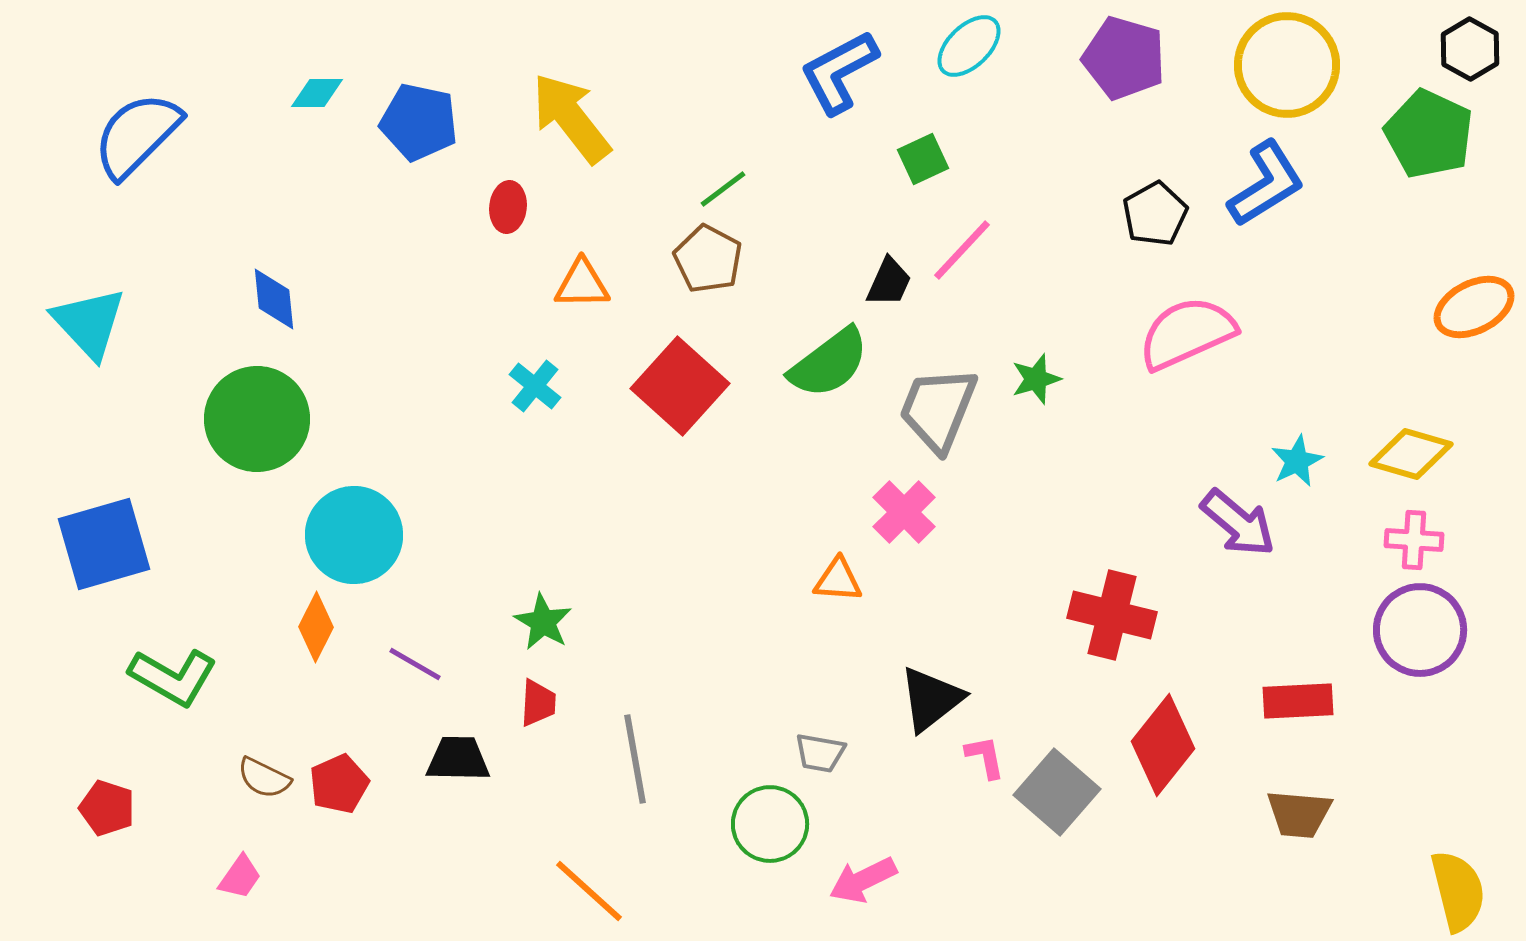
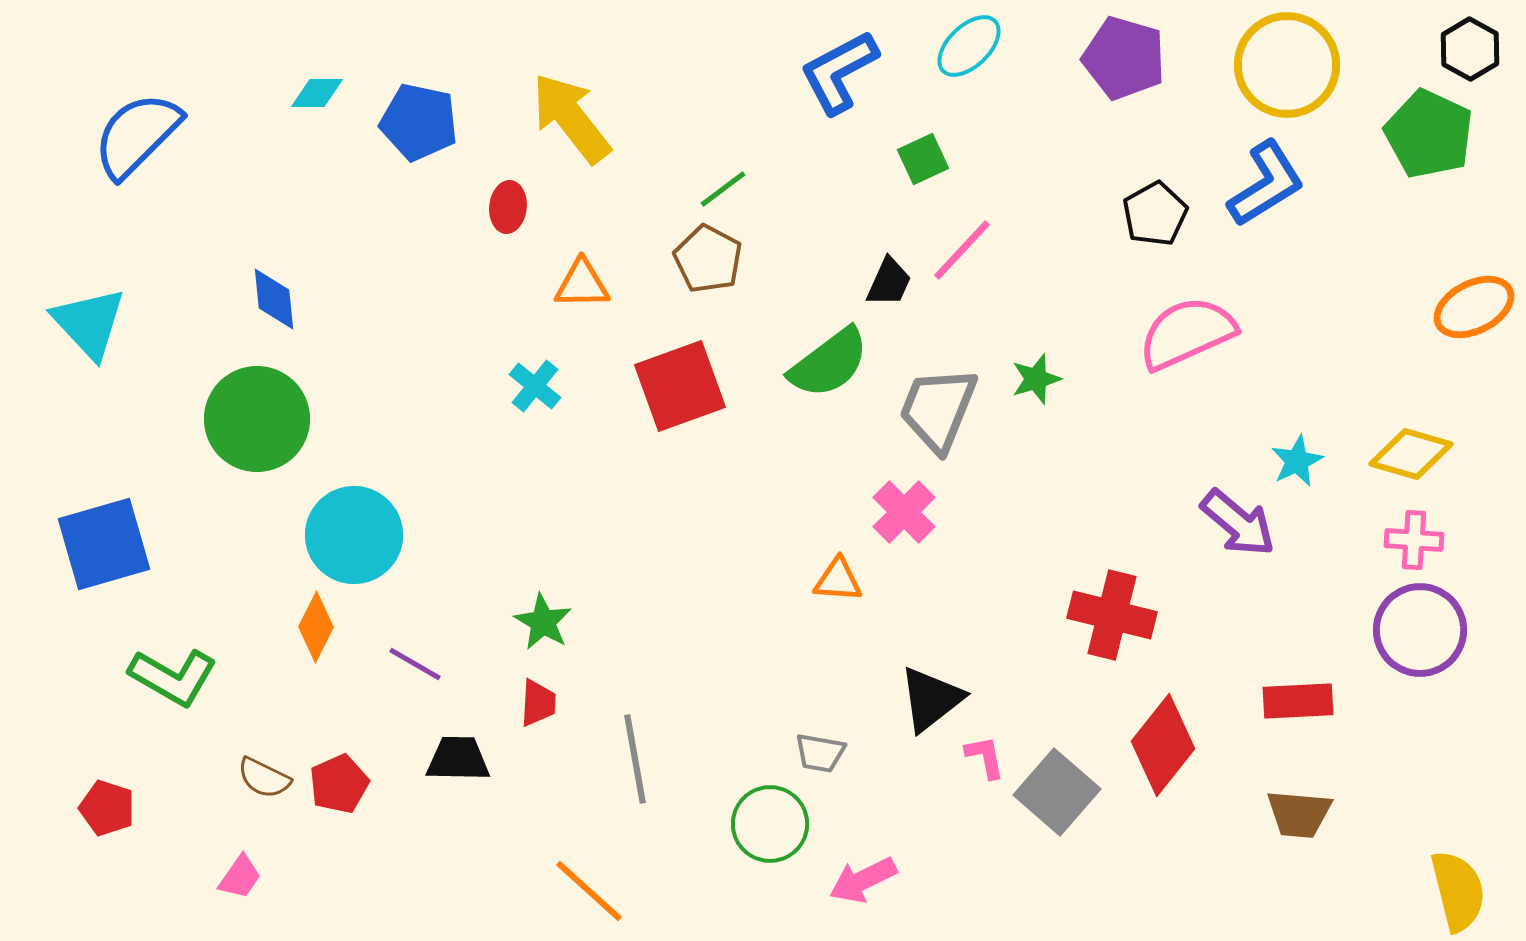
red square at (680, 386): rotated 28 degrees clockwise
